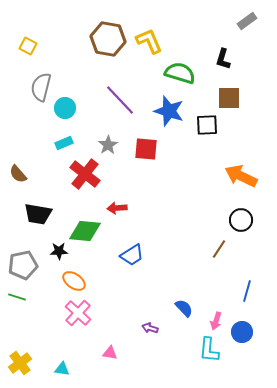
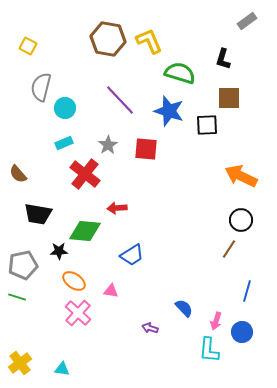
brown line: moved 10 px right
pink triangle: moved 1 px right, 62 px up
